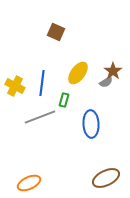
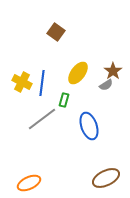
brown square: rotated 12 degrees clockwise
gray semicircle: moved 3 px down
yellow cross: moved 7 px right, 4 px up
gray line: moved 2 px right, 2 px down; rotated 16 degrees counterclockwise
blue ellipse: moved 2 px left, 2 px down; rotated 16 degrees counterclockwise
